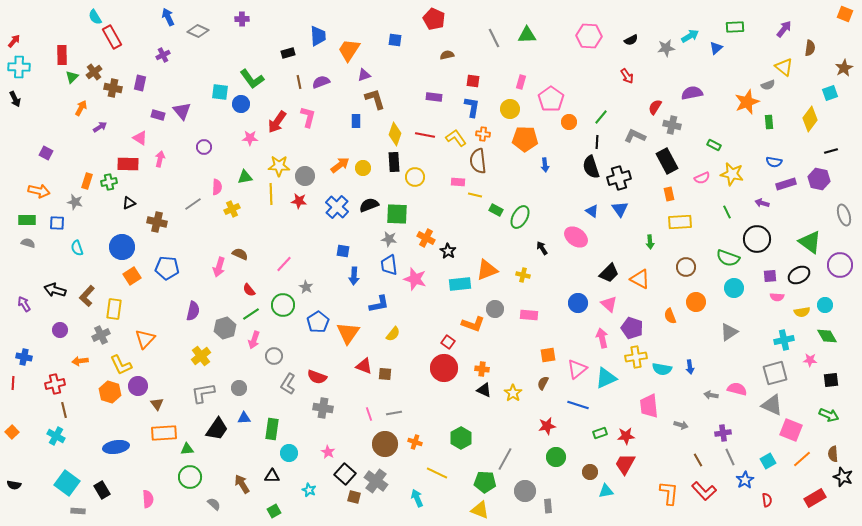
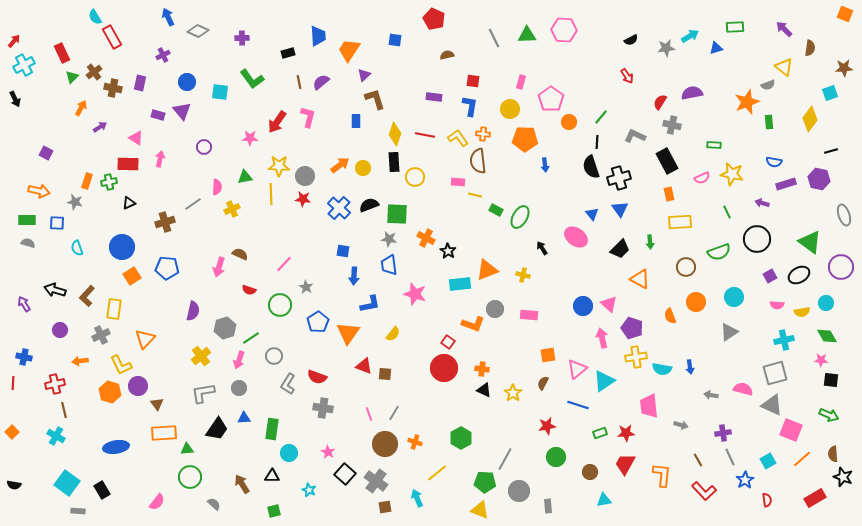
purple cross at (242, 19): moved 19 px down
purple arrow at (784, 29): rotated 84 degrees counterclockwise
pink hexagon at (589, 36): moved 25 px left, 6 px up
blue triangle at (716, 48): rotated 24 degrees clockwise
red rectangle at (62, 55): moved 2 px up; rotated 24 degrees counterclockwise
cyan cross at (19, 67): moved 5 px right, 2 px up; rotated 30 degrees counterclockwise
brown star at (844, 68): rotated 24 degrees clockwise
purple triangle at (364, 75): rotated 24 degrees counterclockwise
purple semicircle at (321, 82): rotated 18 degrees counterclockwise
blue circle at (241, 104): moved 54 px left, 22 px up
blue L-shape at (472, 107): moved 2 px left, 1 px up
red semicircle at (655, 107): moved 5 px right, 5 px up
pink triangle at (140, 138): moved 4 px left
yellow L-shape at (456, 138): moved 2 px right
green rectangle at (714, 145): rotated 24 degrees counterclockwise
red star at (299, 201): moved 4 px right, 2 px up
blue cross at (337, 207): moved 2 px right, 1 px down
blue triangle at (592, 211): moved 3 px down; rotated 16 degrees clockwise
brown cross at (157, 222): moved 8 px right; rotated 30 degrees counterclockwise
green semicircle at (728, 258): moved 9 px left, 6 px up; rotated 40 degrees counterclockwise
purple circle at (840, 265): moved 1 px right, 2 px down
black trapezoid at (609, 273): moved 11 px right, 24 px up
purple square at (770, 276): rotated 24 degrees counterclockwise
pink star at (415, 279): moved 15 px down
cyan circle at (734, 288): moved 9 px down
red semicircle at (249, 290): rotated 32 degrees counterclockwise
pink semicircle at (777, 297): moved 8 px down
blue circle at (578, 303): moved 5 px right, 3 px down
blue L-shape at (379, 304): moved 9 px left
green circle at (283, 305): moved 3 px left
cyan circle at (825, 305): moved 1 px right, 2 px up
green line at (251, 314): moved 24 px down
pink arrow at (254, 340): moved 15 px left, 20 px down
pink star at (810, 360): moved 11 px right
cyan triangle at (606, 378): moved 2 px left, 3 px down; rotated 10 degrees counterclockwise
black square at (831, 380): rotated 14 degrees clockwise
pink semicircle at (737, 389): moved 6 px right
gray line at (394, 413): rotated 49 degrees counterclockwise
red star at (626, 436): moved 3 px up
yellow line at (437, 473): rotated 65 degrees counterclockwise
gray circle at (525, 491): moved 6 px left
cyan triangle at (606, 491): moved 2 px left, 9 px down
orange L-shape at (669, 493): moved 7 px left, 18 px up
brown square at (354, 497): moved 31 px right, 10 px down; rotated 24 degrees counterclockwise
pink semicircle at (148, 499): moved 9 px right, 3 px down; rotated 42 degrees clockwise
green square at (274, 511): rotated 16 degrees clockwise
